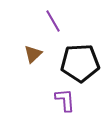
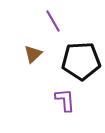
black pentagon: moved 1 px right, 2 px up
